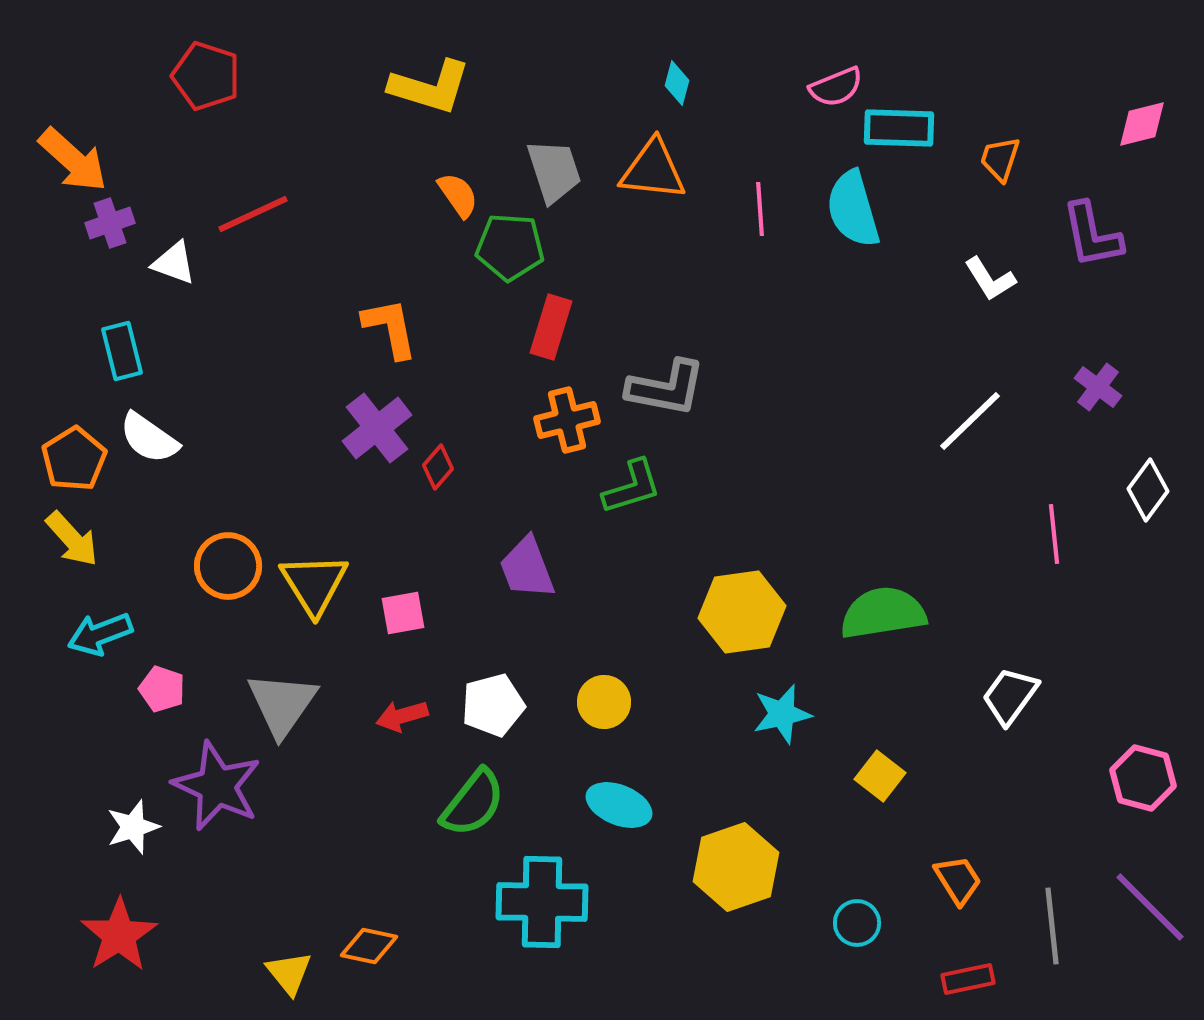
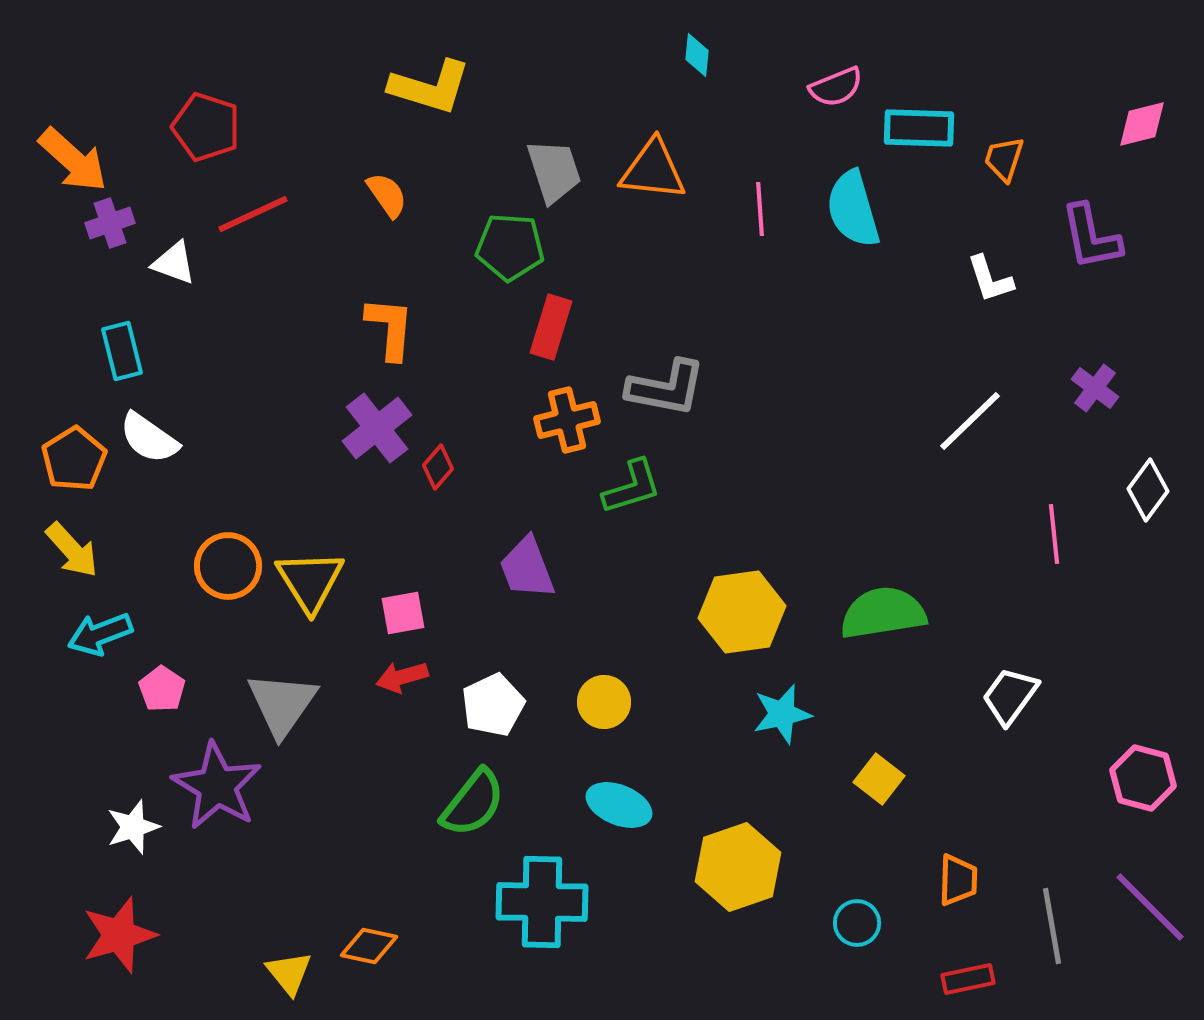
red pentagon at (206, 76): moved 51 px down
cyan diamond at (677, 83): moved 20 px right, 28 px up; rotated 9 degrees counterclockwise
cyan rectangle at (899, 128): moved 20 px right
orange trapezoid at (1000, 159): moved 4 px right
orange semicircle at (458, 195): moved 71 px left
purple L-shape at (1092, 235): moved 1 px left, 2 px down
white L-shape at (990, 279): rotated 14 degrees clockwise
orange L-shape at (390, 328): rotated 16 degrees clockwise
purple cross at (1098, 387): moved 3 px left, 1 px down
yellow arrow at (72, 539): moved 11 px down
yellow triangle at (314, 584): moved 4 px left, 3 px up
pink pentagon at (162, 689): rotated 15 degrees clockwise
white pentagon at (493, 705): rotated 10 degrees counterclockwise
red arrow at (402, 716): moved 39 px up
yellow square at (880, 776): moved 1 px left, 3 px down
purple star at (217, 786): rotated 6 degrees clockwise
yellow hexagon at (736, 867): moved 2 px right
orange trapezoid at (958, 880): rotated 34 degrees clockwise
gray line at (1052, 926): rotated 4 degrees counterclockwise
red star at (119, 935): rotated 16 degrees clockwise
